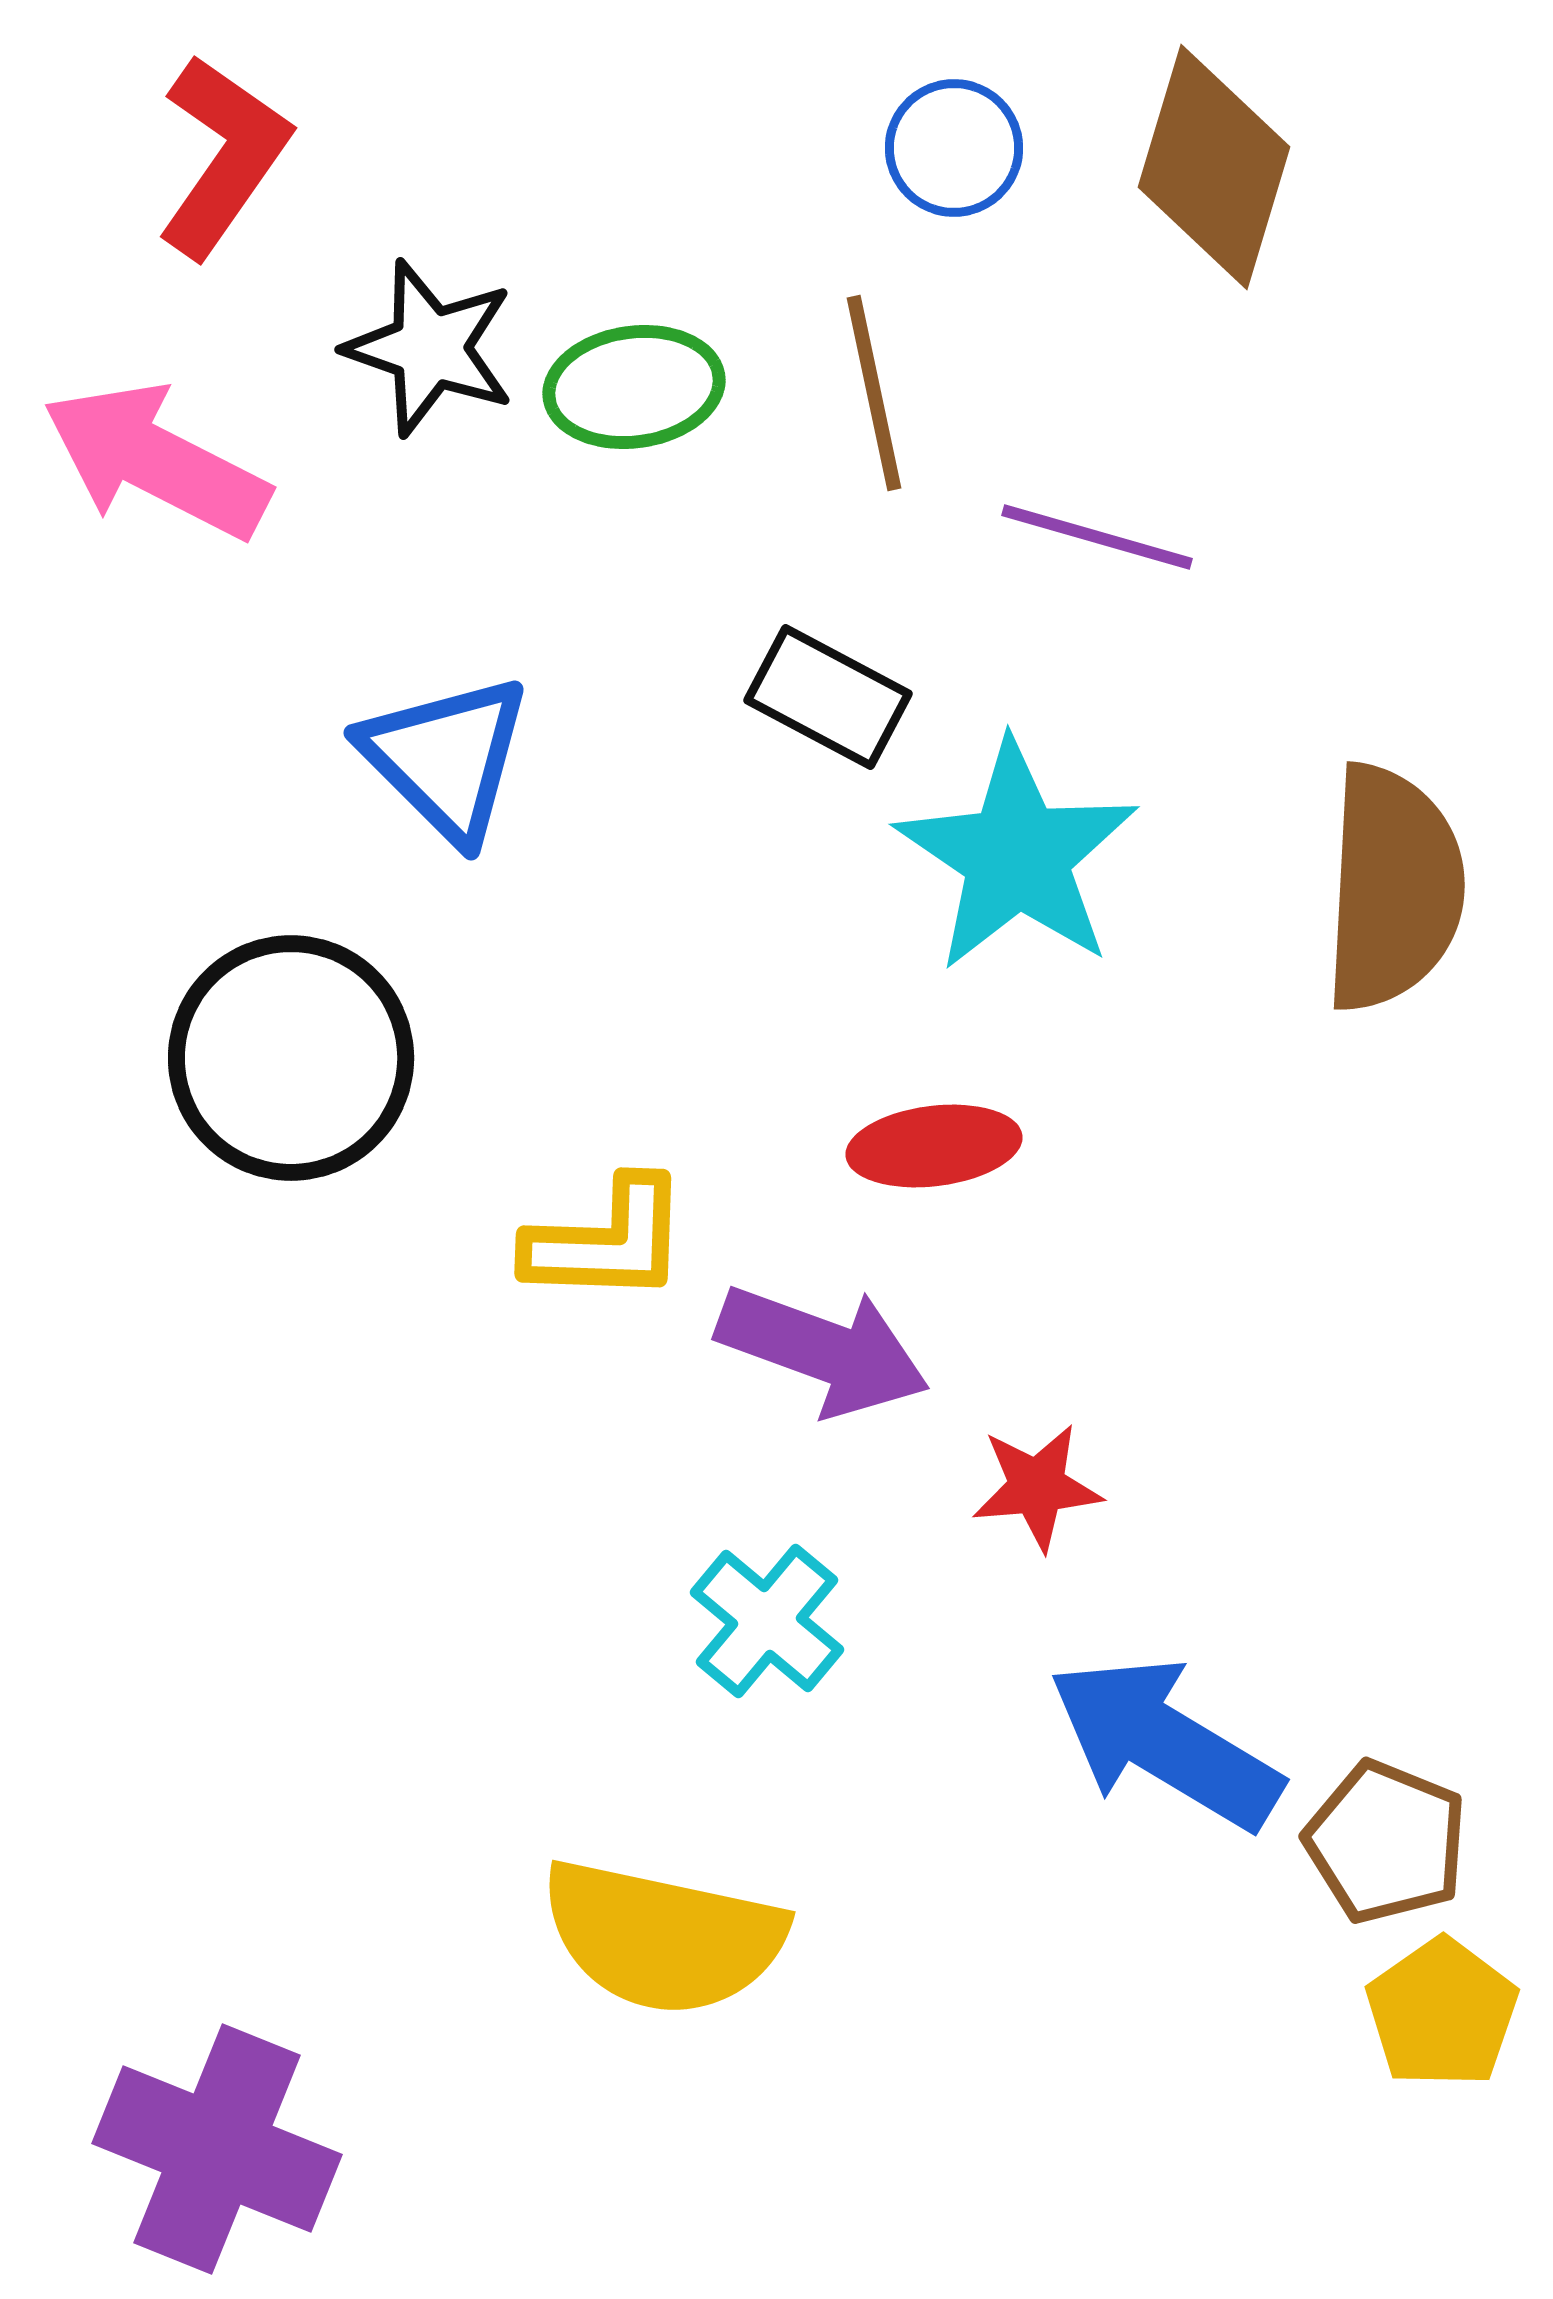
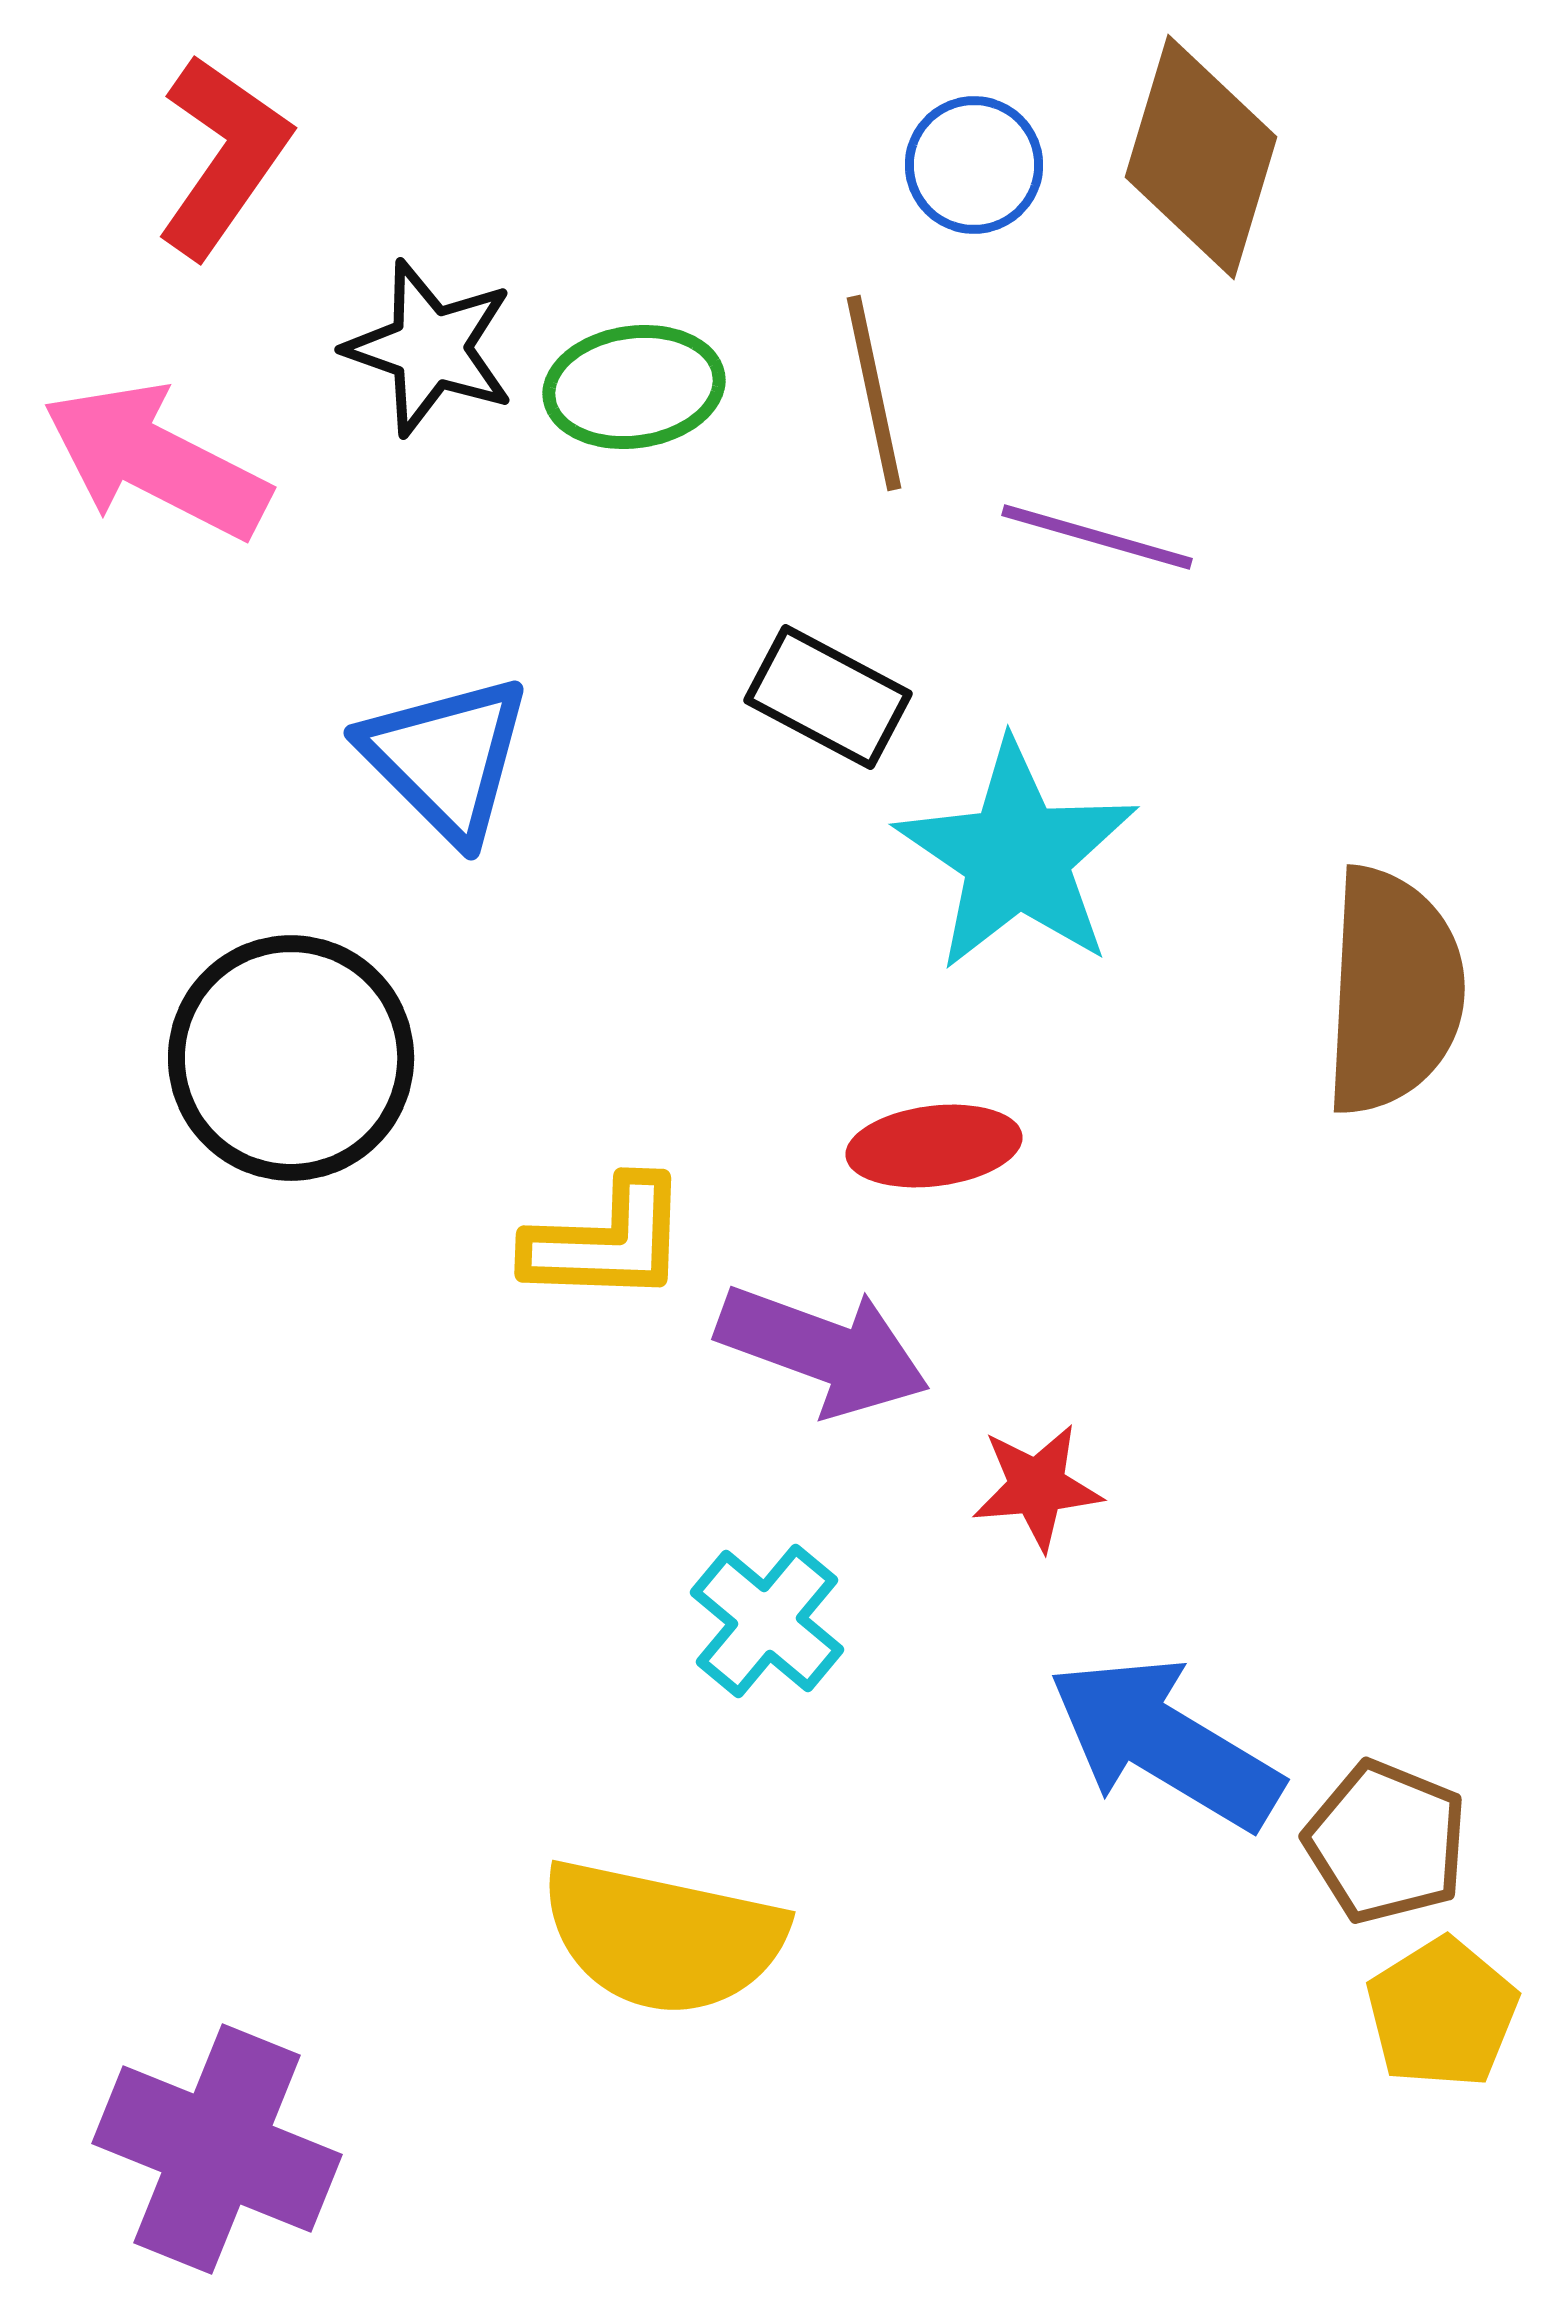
blue circle: moved 20 px right, 17 px down
brown diamond: moved 13 px left, 10 px up
brown semicircle: moved 103 px down
yellow pentagon: rotated 3 degrees clockwise
